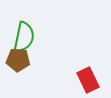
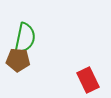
green semicircle: moved 1 px right, 1 px down
